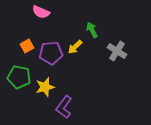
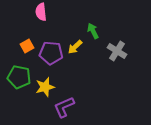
pink semicircle: rotated 60 degrees clockwise
green arrow: moved 1 px right, 1 px down
purple pentagon: rotated 10 degrees clockwise
purple L-shape: rotated 30 degrees clockwise
